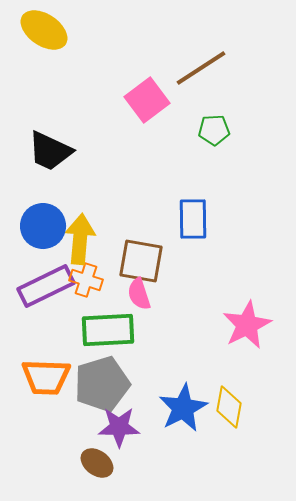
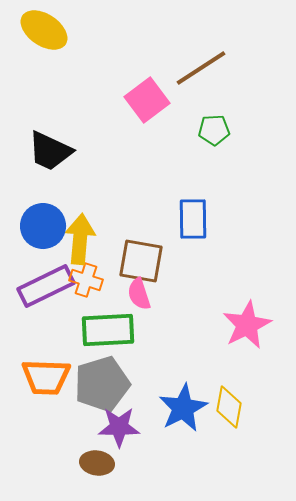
brown ellipse: rotated 28 degrees counterclockwise
